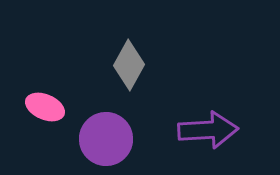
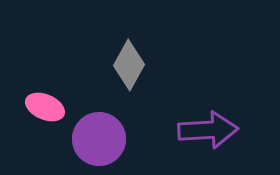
purple circle: moved 7 px left
